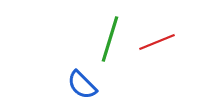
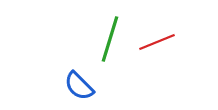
blue semicircle: moved 3 px left, 1 px down
